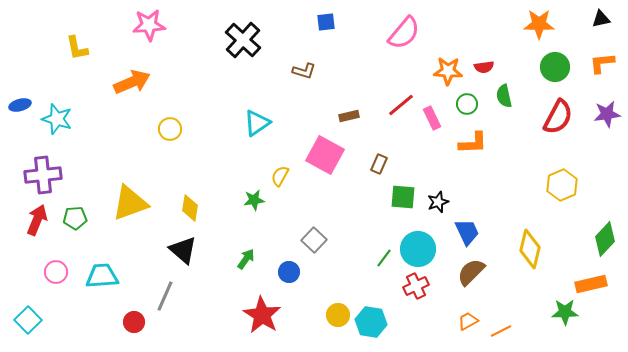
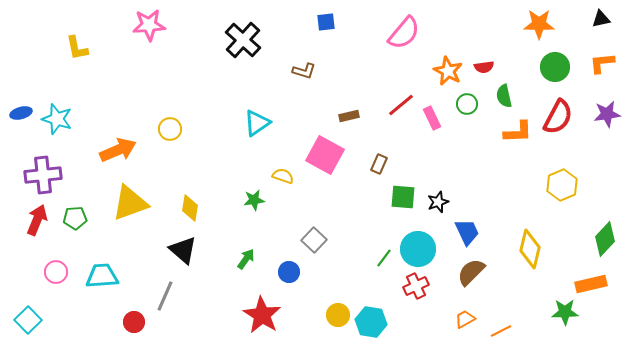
orange star at (448, 71): rotated 24 degrees clockwise
orange arrow at (132, 82): moved 14 px left, 68 px down
blue ellipse at (20, 105): moved 1 px right, 8 px down
orange L-shape at (473, 143): moved 45 px right, 11 px up
yellow semicircle at (280, 176): moved 3 px right; rotated 80 degrees clockwise
orange trapezoid at (468, 321): moved 3 px left, 2 px up
